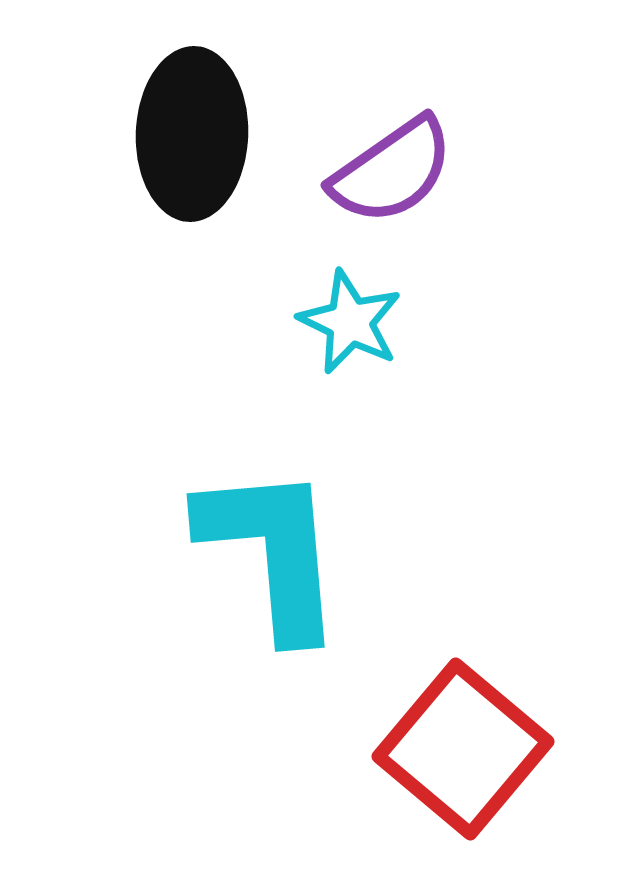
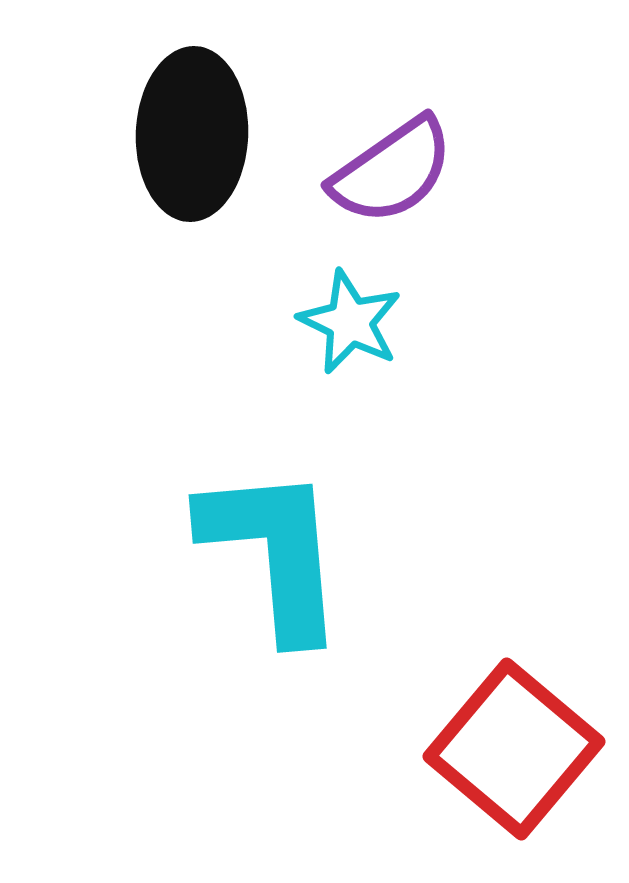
cyan L-shape: moved 2 px right, 1 px down
red square: moved 51 px right
